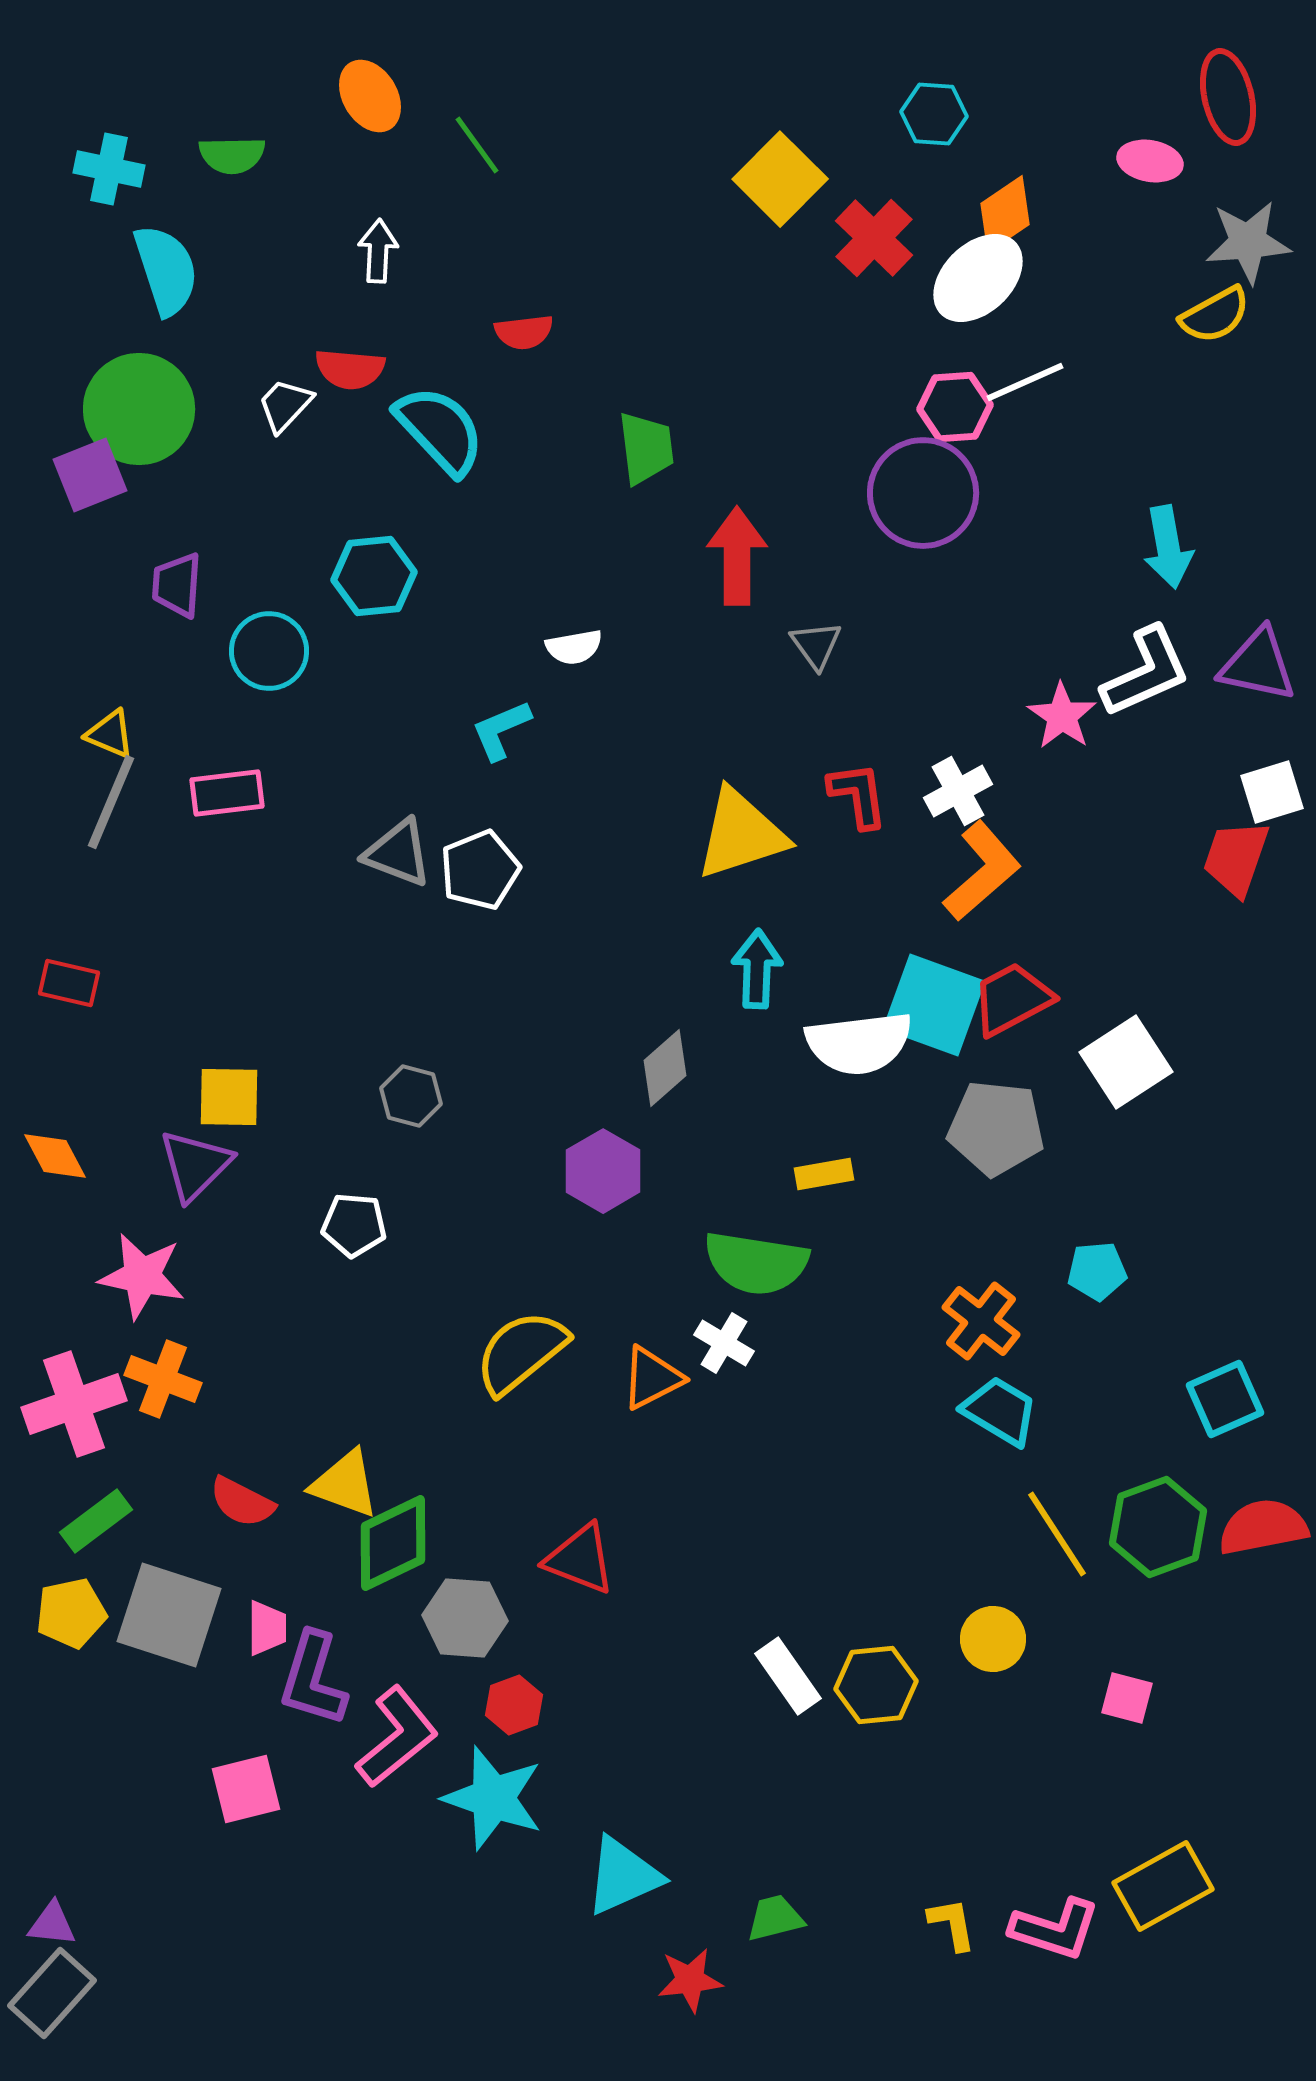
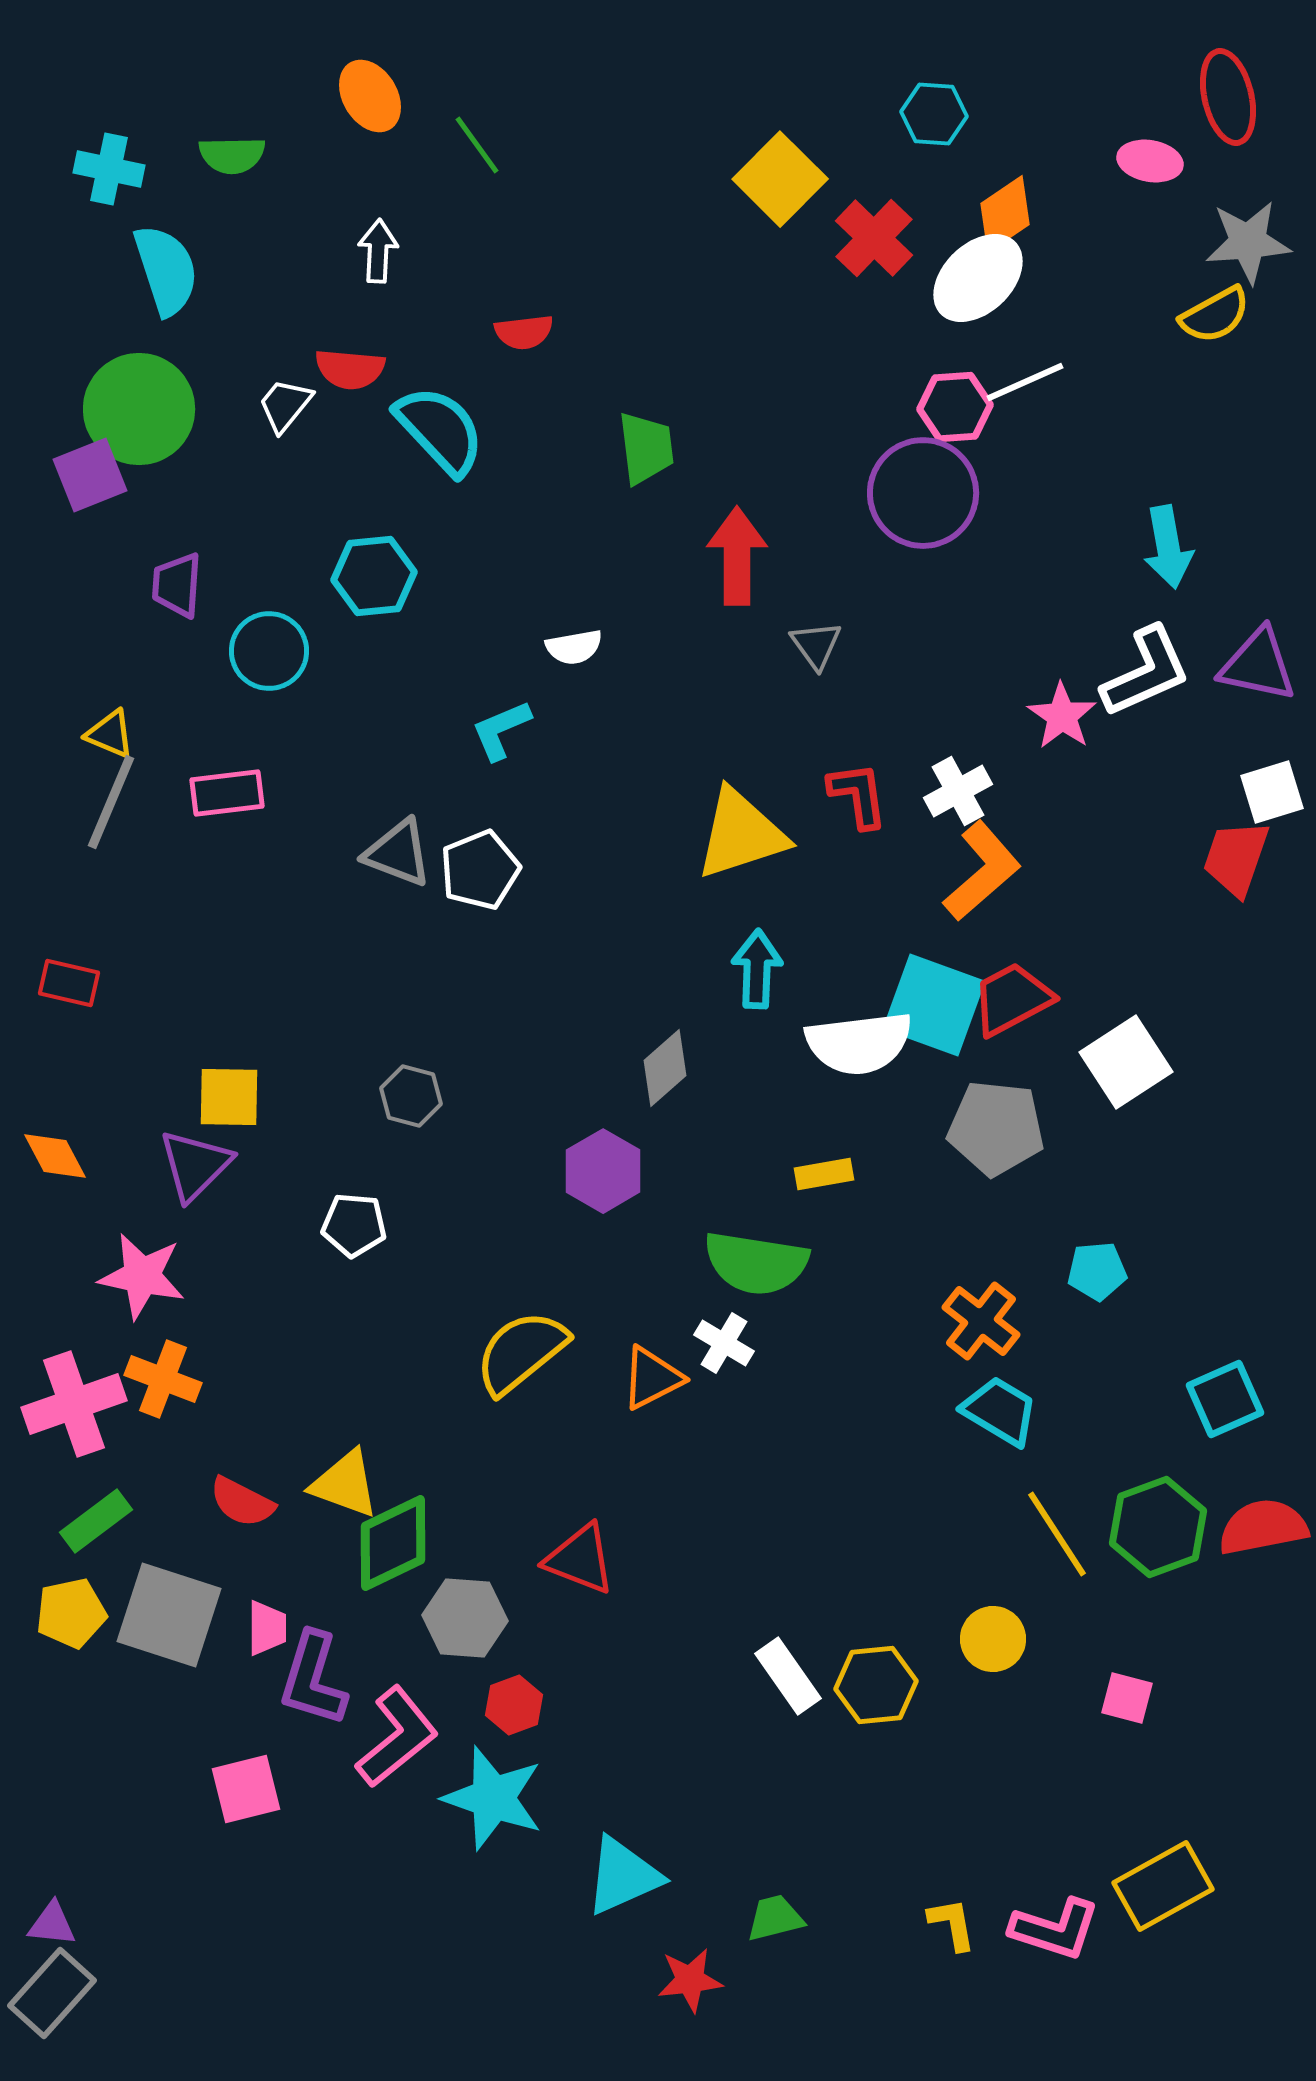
white trapezoid at (285, 405): rotated 4 degrees counterclockwise
